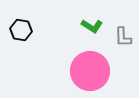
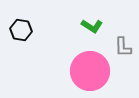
gray L-shape: moved 10 px down
